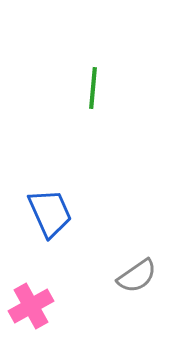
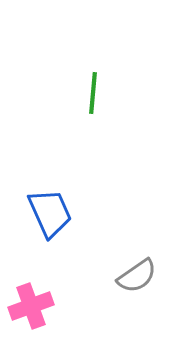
green line: moved 5 px down
pink cross: rotated 9 degrees clockwise
